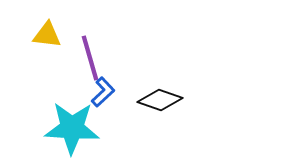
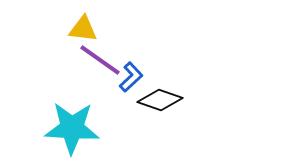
yellow triangle: moved 36 px right, 6 px up
purple line: moved 10 px right, 2 px down; rotated 39 degrees counterclockwise
blue L-shape: moved 28 px right, 15 px up
